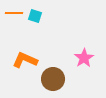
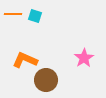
orange line: moved 1 px left, 1 px down
brown circle: moved 7 px left, 1 px down
